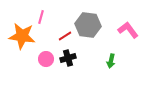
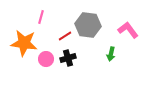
orange star: moved 2 px right, 7 px down
green arrow: moved 7 px up
